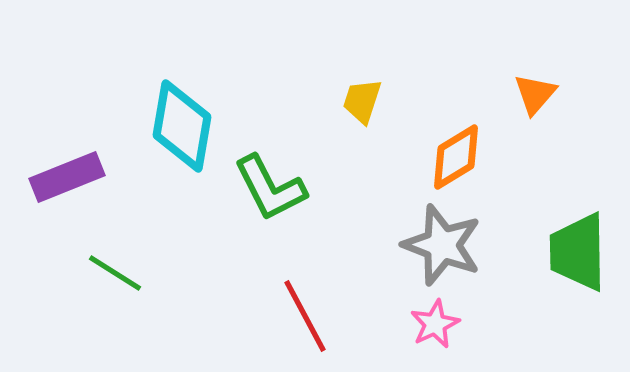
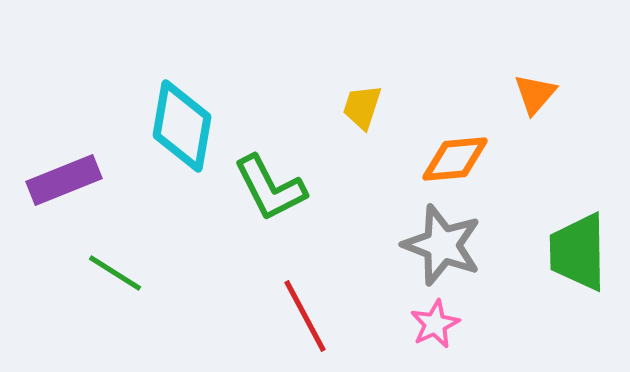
yellow trapezoid: moved 6 px down
orange diamond: moved 1 px left, 2 px down; rotated 26 degrees clockwise
purple rectangle: moved 3 px left, 3 px down
